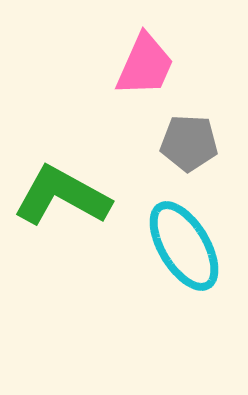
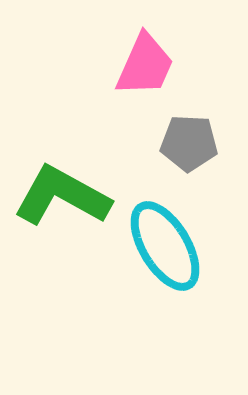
cyan ellipse: moved 19 px left
